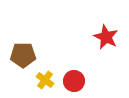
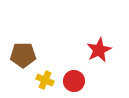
red star: moved 7 px left, 13 px down; rotated 20 degrees clockwise
yellow cross: rotated 12 degrees counterclockwise
